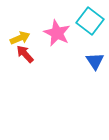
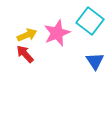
pink star: rotated 24 degrees clockwise
yellow arrow: moved 7 px right, 3 px up
